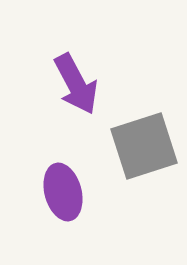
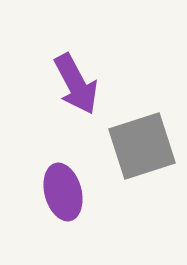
gray square: moved 2 px left
